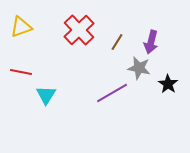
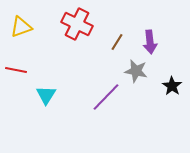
red cross: moved 2 px left, 6 px up; rotated 20 degrees counterclockwise
purple arrow: moved 1 px left; rotated 20 degrees counterclockwise
gray star: moved 3 px left, 3 px down
red line: moved 5 px left, 2 px up
black star: moved 4 px right, 2 px down
purple line: moved 6 px left, 4 px down; rotated 16 degrees counterclockwise
